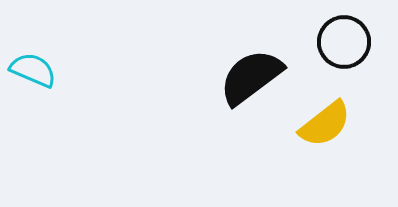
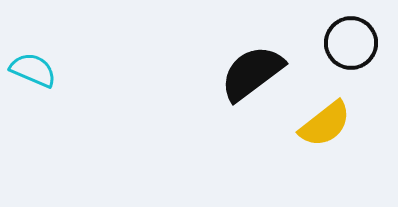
black circle: moved 7 px right, 1 px down
black semicircle: moved 1 px right, 4 px up
